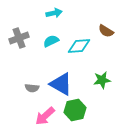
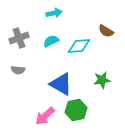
gray semicircle: moved 14 px left, 18 px up
green hexagon: moved 1 px right
